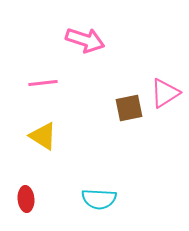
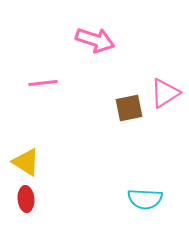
pink arrow: moved 10 px right
yellow triangle: moved 17 px left, 26 px down
cyan semicircle: moved 46 px right
